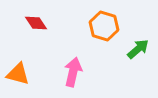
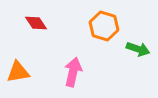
green arrow: rotated 60 degrees clockwise
orange triangle: moved 2 px up; rotated 25 degrees counterclockwise
